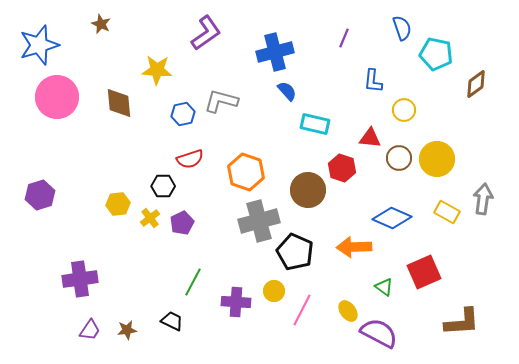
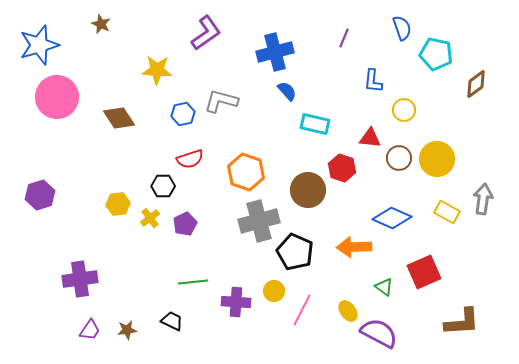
brown diamond at (119, 103): moved 15 px down; rotated 28 degrees counterclockwise
purple pentagon at (182, 223): moved 3 px right, 1 px down
green line at (193, 282): rotated 56 degrees clockwise
